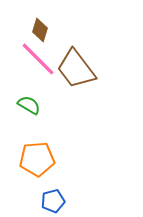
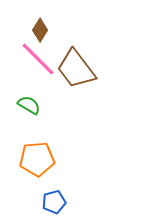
brown diamond: rotated 15 degrees clockwise
blue pentagon: moved 1 px right, 1 px down
